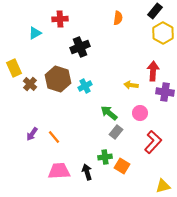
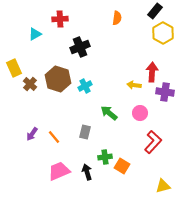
orange semicircle: moved 1 px left
cyan triangle: moved 1 px down
red arrow: moved 1 px left, 1 px down
yellow arrow: moved 3 px right
gray rectangle: moved 31 px left; rotated 24 degrees counterclockwise
pink trapezoid: rotated 20 degrees counterclockwise
